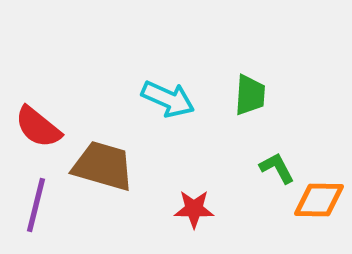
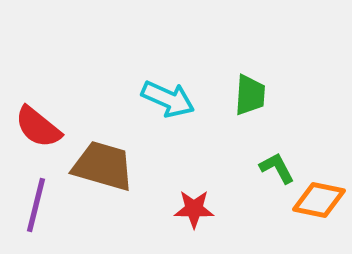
orange diamond: rotated 10 degrees clockwise
